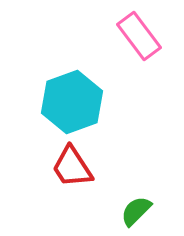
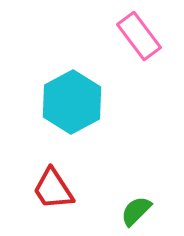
cyan hexagon: rotated 8 degrees counterclockwise
red trapezoid: moved 19 px left, 22 px down
